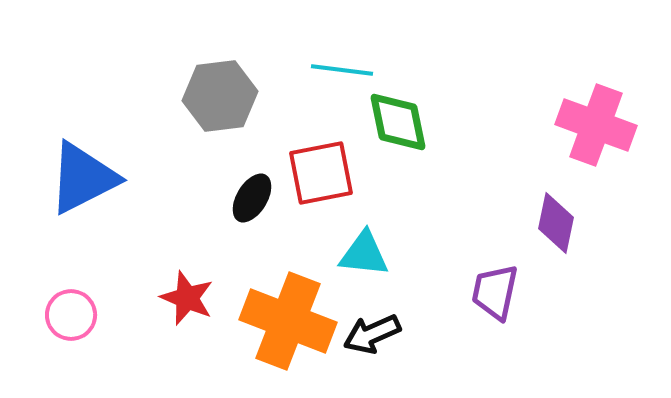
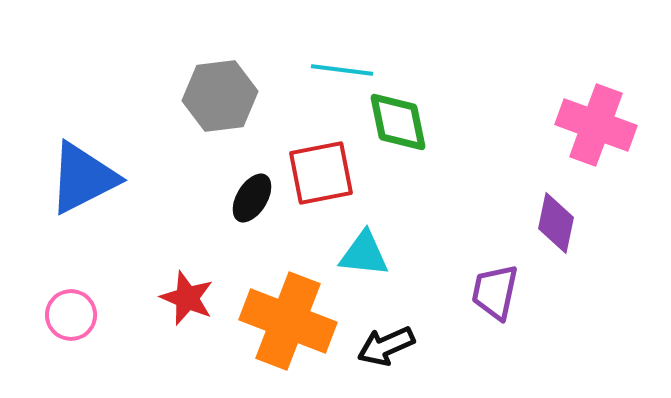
black arrow: moved 14 px right, 12 px down
